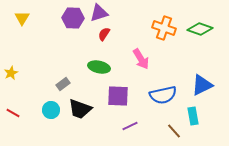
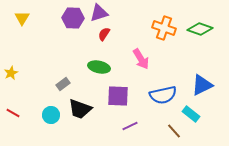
cyan circle: moved 5 px down
cyan rectangle: moved 2 px left, 2 px up; rotated 42 degrees counterclockwise
